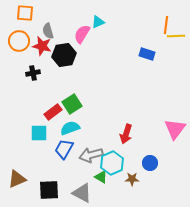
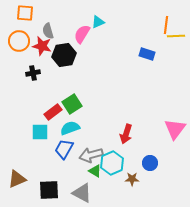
cyan square: moved 1 px right, 1 px up
green triangle: moved 6 px left, 6 px up
